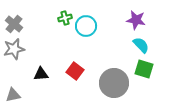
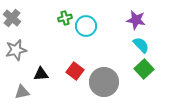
gray cross: moved 2 px left, 6 px up
gray star: moved 2 px right, 1 px down
green square: rotated 30 degrees clockwise
gray circle: moved 10 px left, 1 px up
gray triangle: moved 9 px right, 3 px up
